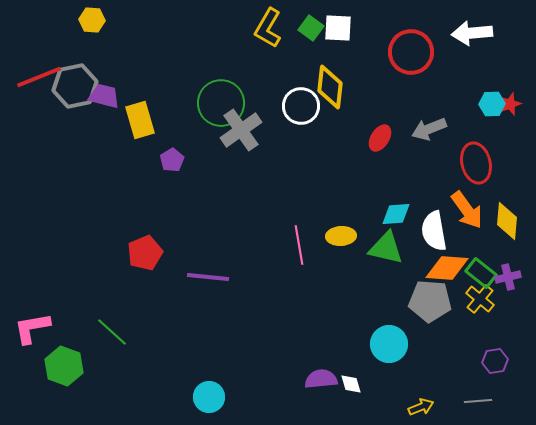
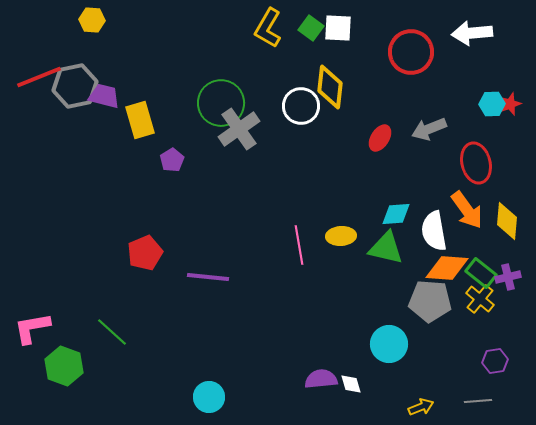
gray cross at (241, 130): moved 2 px left, 1 px up
